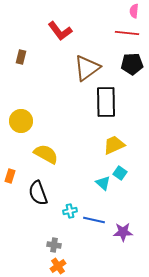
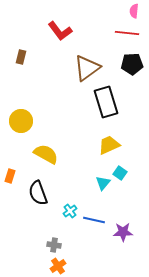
black rectangle: rotated 16 degrees counterclockwise
yellow trapezoid: moved 5 px left
cyan triangle: rotated 28 degrees clockwise
cyan cross: rotated 24 degrees counterclockwise
